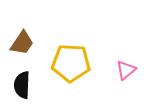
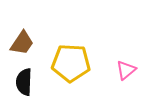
black semicircle: moved 2 px right, 3 px up
